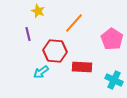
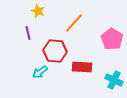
purple line: moved 1 px up
cyan arrow: moved 1 px left
